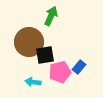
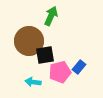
brown circle: moved 1 px up
